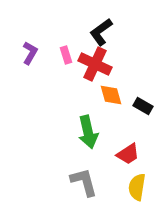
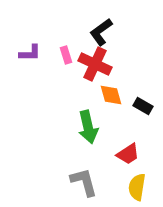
purple L-shape: rotated 60 degrees clockwise
green arrow: moved 5 px up
